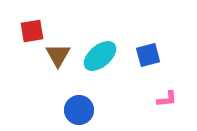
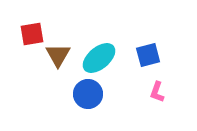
red square: moved 3 px down
cyan ellipse: moved 1 px left, 2 px down
pink L-shape: moved 10 px left, 7 px up; rotated 115 degrees clockwise
blue circle: moved 9 px right, 16 px up
